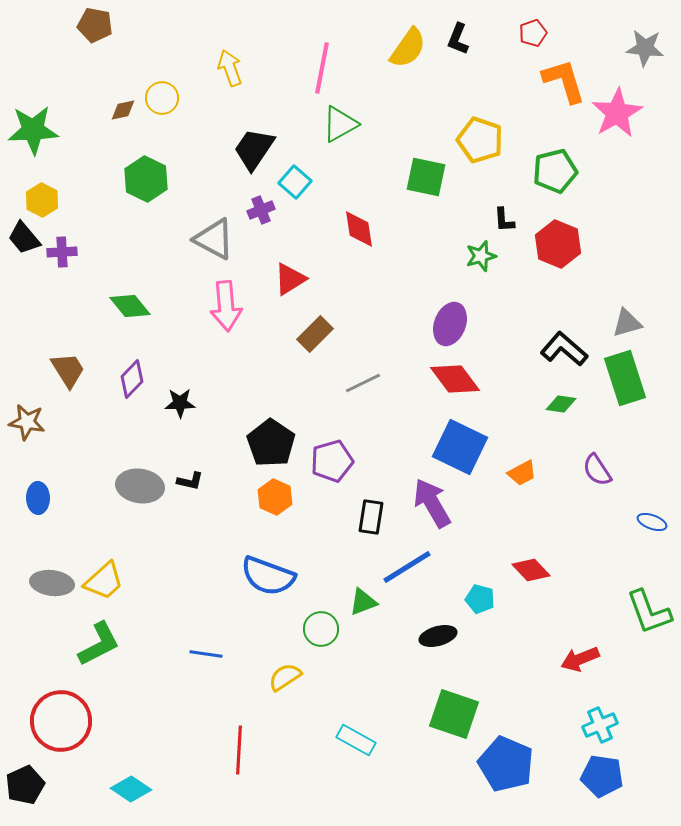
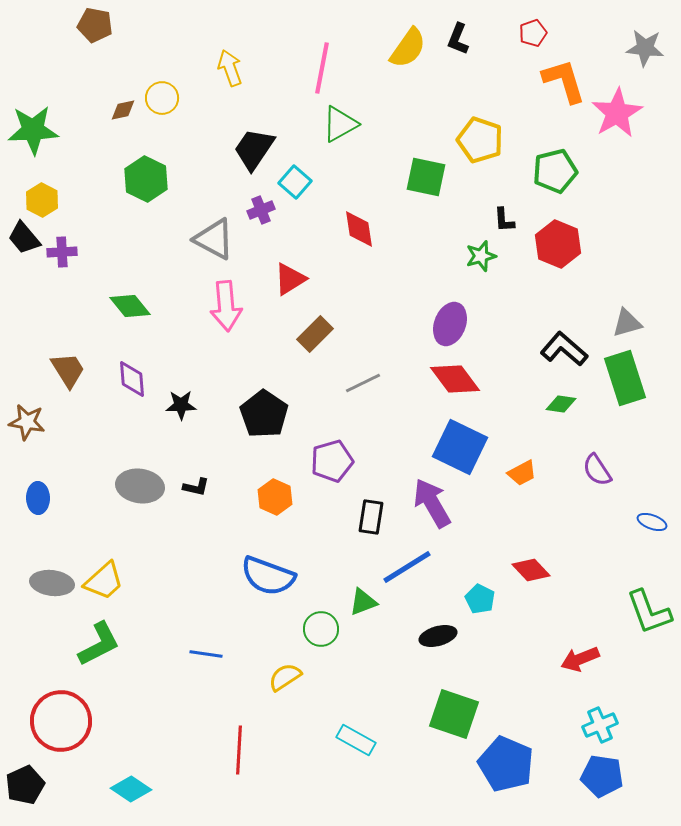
purple diamond at (132, 379): rotated 48 degrees counterclockwise
black star at (180, 403): moved 1 px right, 2 px down
black pentagon at (271, 443): moved 7 px left, 29 px up
black L-shape at (190, 481): moved 6 px right, 6 px down
cyan pentagon at (480, 599): rotated 12 degrees clockwise
